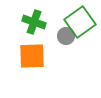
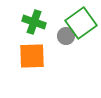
green square: moved 1 px right, 1 px down
